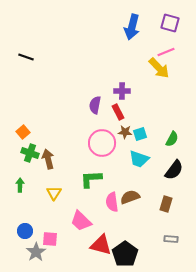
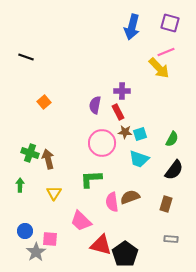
orange square: moved 21 px right, 30 px up
